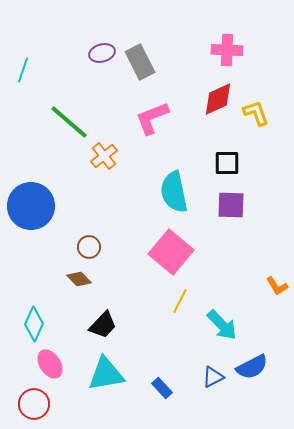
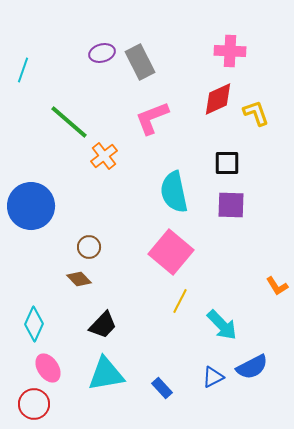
pink cross: moved 3 px right, 1 px down
pink ellipse: moved 2 px left, 4 px down
